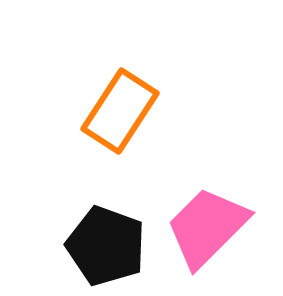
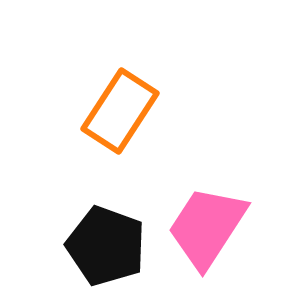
pink trapezoid: rotated 12 degrees counterclockwise
